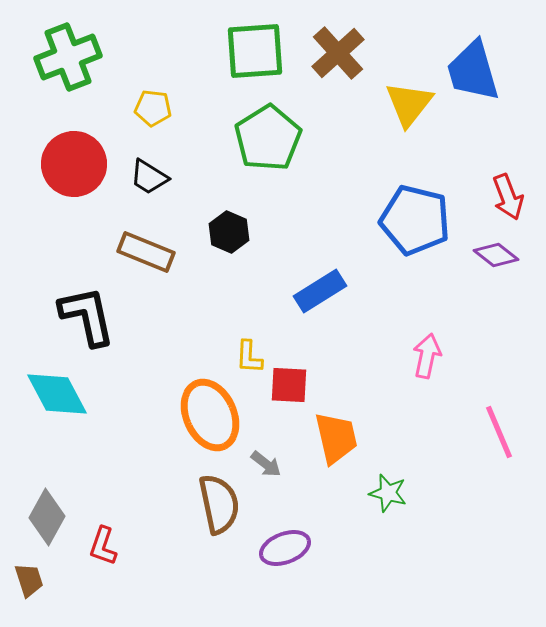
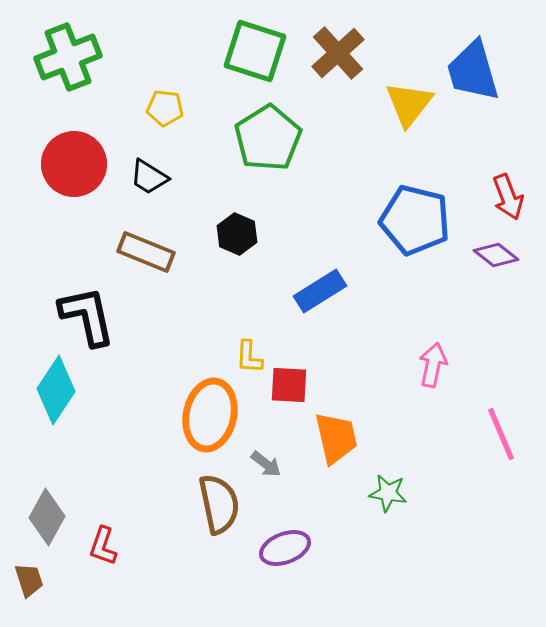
green square: rotated 22 degrees clockwise
yellow pentagon: moved 12 px right
black hexagon: moved 8 px right, 2 px down
pink arrow: moved 6 px right, 9 px down
cyan diamond: moved 1 px left, 4 px up; rotated 62 degrees clockwise
orange ellipse: rotated 36 degrees clockwise
pink line: moved 2 px right, 2 px down
green star: rotated 6 degrees counterclockwise
